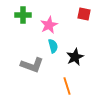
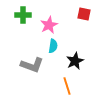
cyan semicircle: rotated 24 degrees clockwise
black star: moved 4 px down
